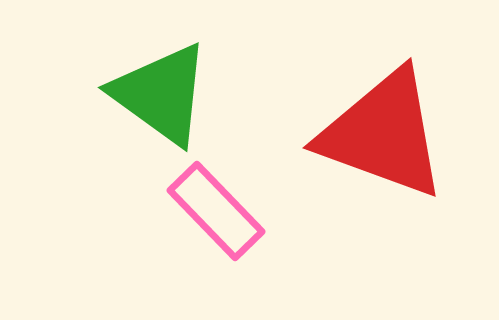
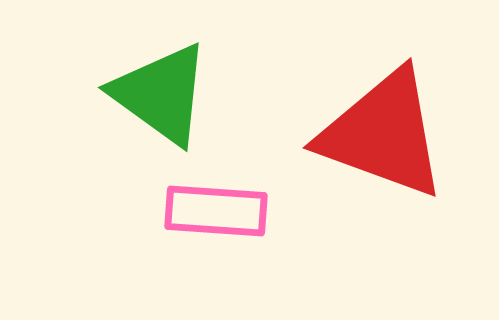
pink rectangle: rotated 42 degrees counterclockwise
